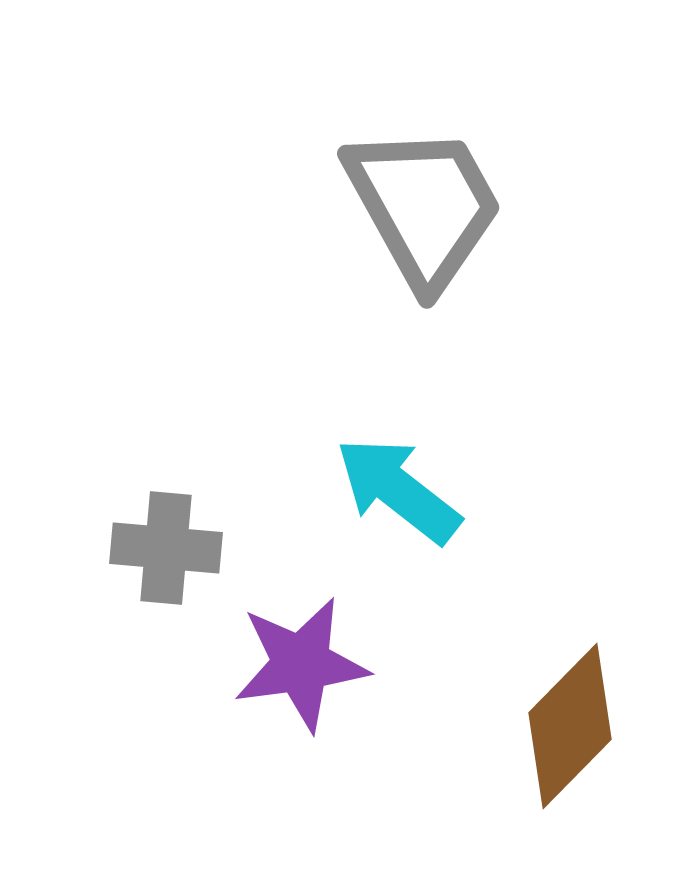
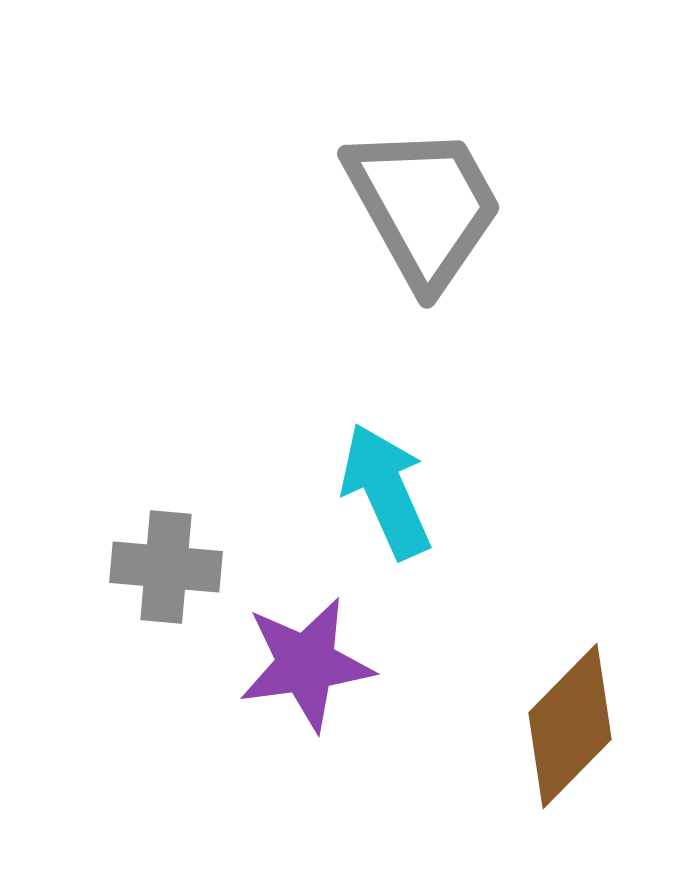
cyan arrow: moved 12 px left, 1 px down; rotated 28 degrees clockwise
gray cross: moved 19 px down
purple star: moved 5 px right
